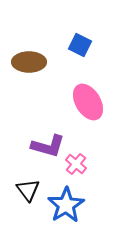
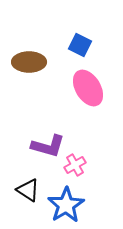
pink ellipse: moved 14 px up
pink cross: moved 1 px left, 1 px down; rotated 20 degrees clockwise
black triangle: rotated 20 degrees counterclockwise
